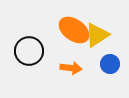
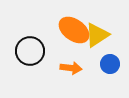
black circle: moved 1 px right
